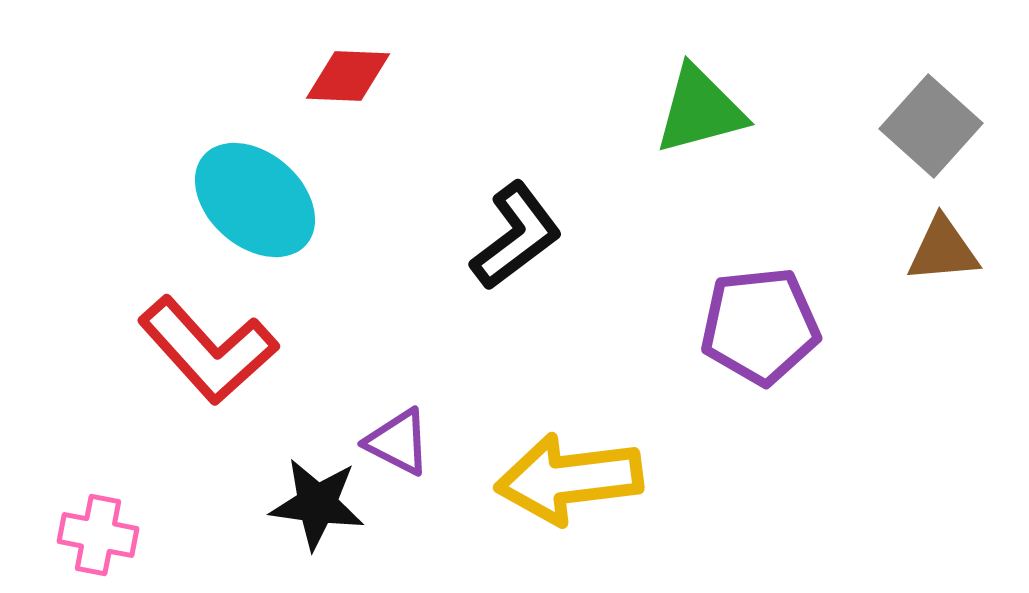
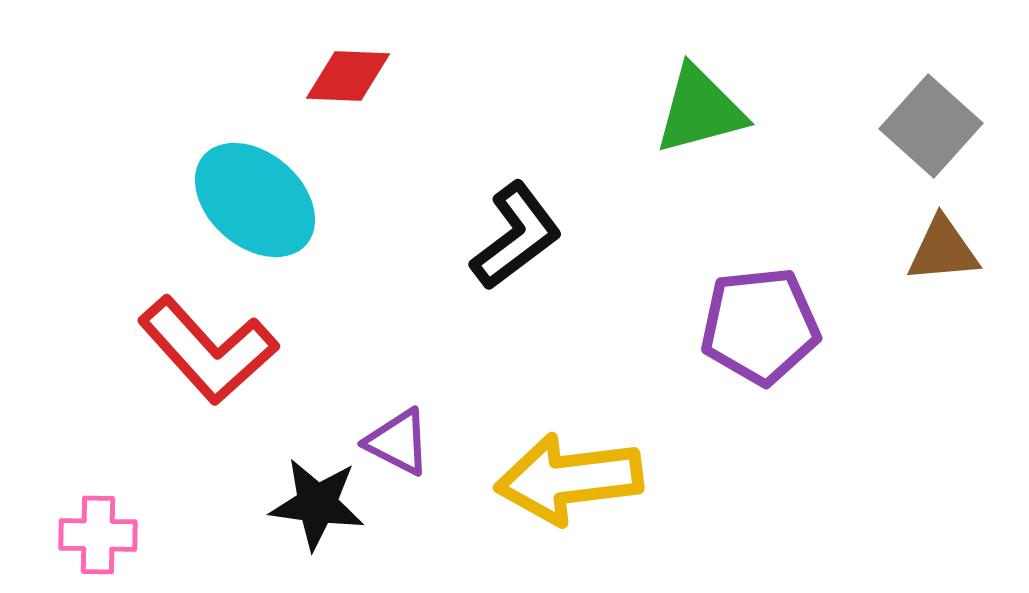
pink cross: rotated 10 degrees counterclockwise
